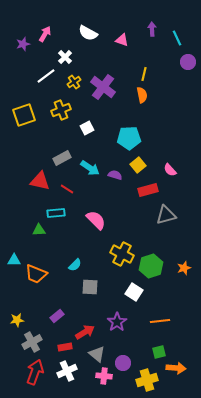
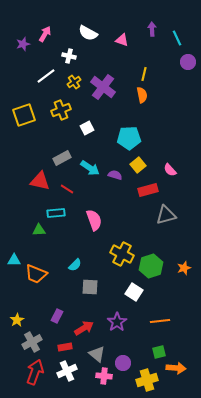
white cross at (65, 57): moved 4 px right, 1 px up; rotated 32 degrees counterclockwise
pink semicircle at (96, 220): moved 2 px left; rotated 25 degrees clockwise
purple rectangle at (57, 316): rotated 24 degrees counterclockwise
yellow star at (17, 320): rotated 24 degrees counterclockwise
red arrow at (85, 332): moved 1 px left, 4 px up
